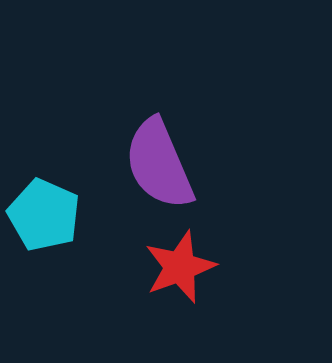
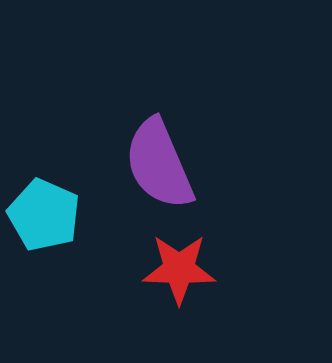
red star: moved 1 px left, 2 px down; rotated 22 degrees clockwise
